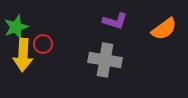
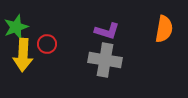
purple L-shape: moved 8 px left, 10 px down
orange semicircle: rotated 44 degrees counterclockwise
red circle: moved 4 px right
